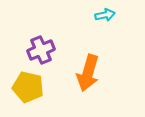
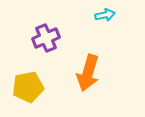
purple cross: moved 5 px right, 12 px up
yellow pentagon: rotated 24 degrees counterclockwise
